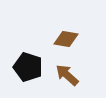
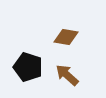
brown diamond: moved 2 px up
